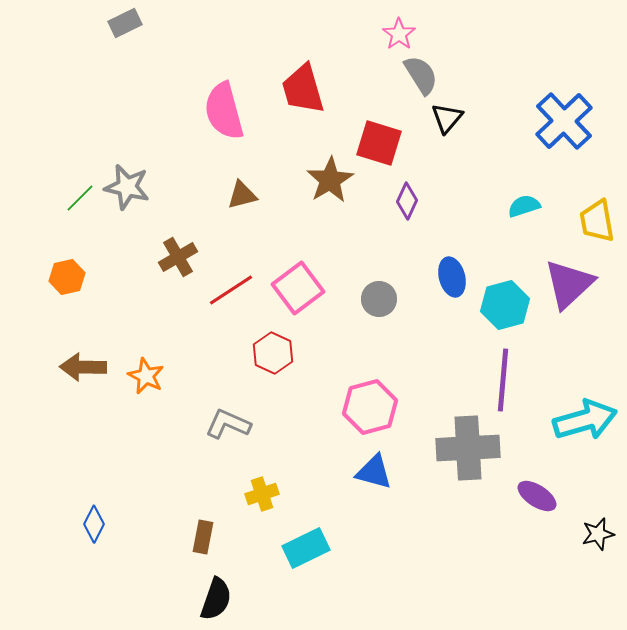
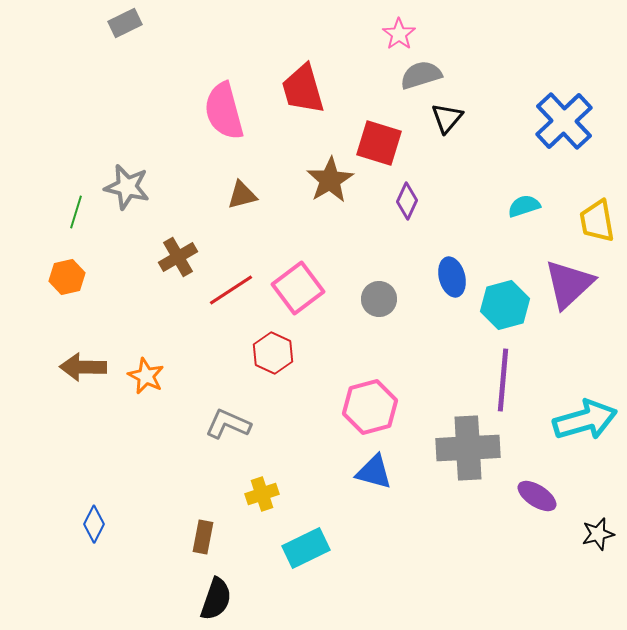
gray semicircle: rotated 75 degrees counterclockwise
green line: moved 4 px left, 14 px down; rotated 28 degrees counterclockwise
